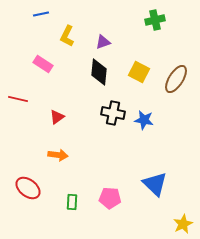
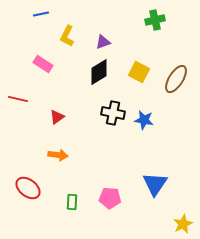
black diamond: rotated 52 degrees clockwise
blue triangle: rotated 20 degrees clockwise
